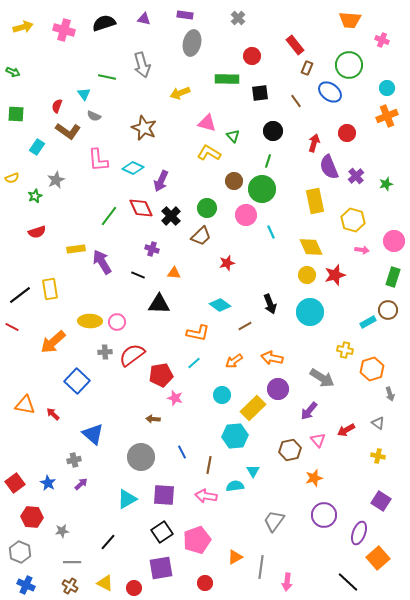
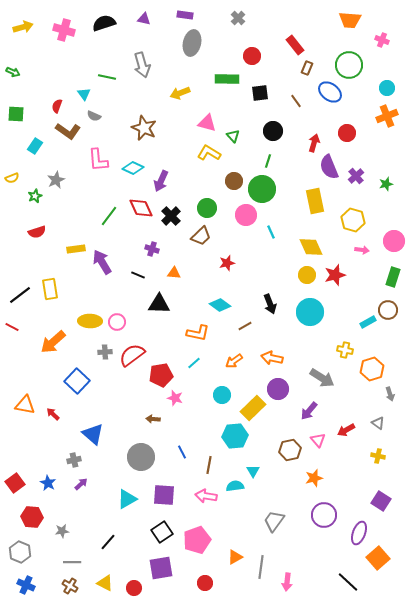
cyan rectangle at (37, 147): moved 2 px left, 1 px up
